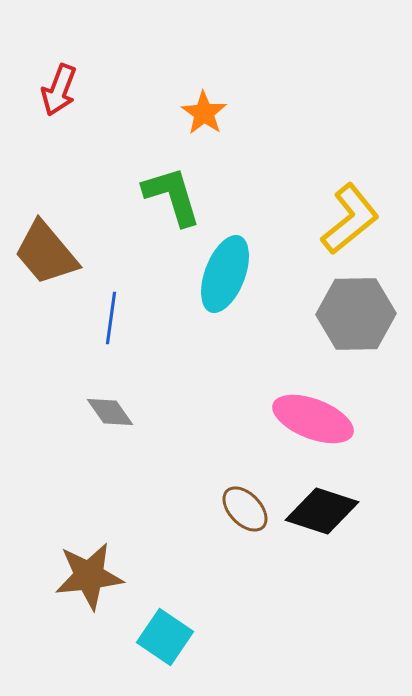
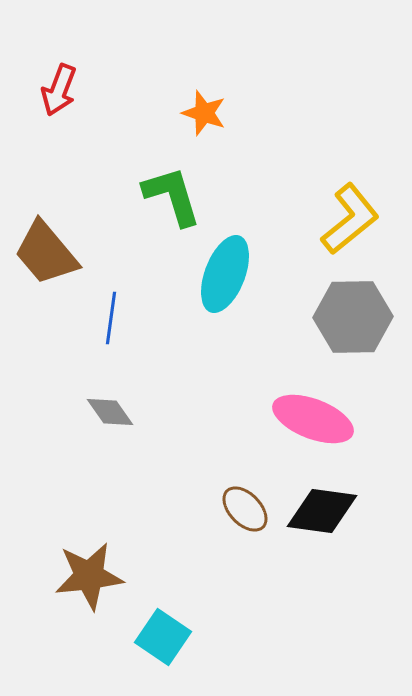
orange star: rotated 15 degrees counterclockwise
gray hexagon: moved 3 px left, 3 px down
black diamond: rotated 10 degrees counterclockwise
cyan square: moved 2 px left
